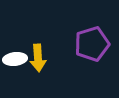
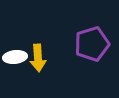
white ellipse: moved 2 px up
